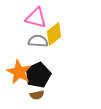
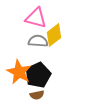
yellow diamond: moved 1 px down
